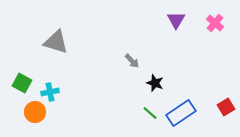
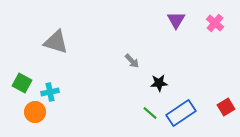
black star: moved 4 px right; rotated 24 degrees counterclockwise
